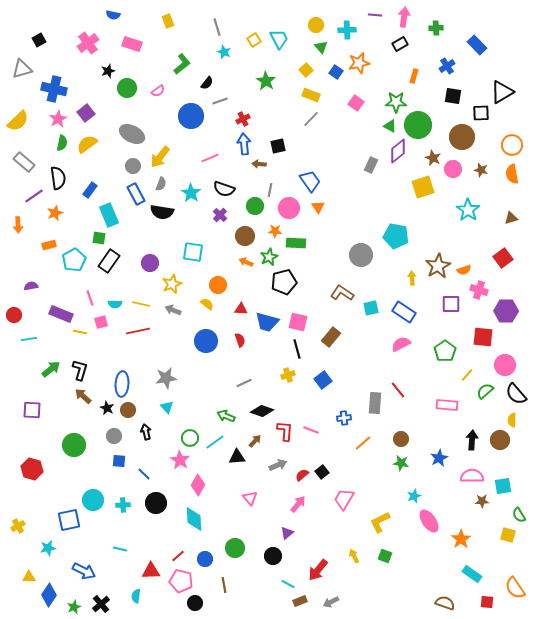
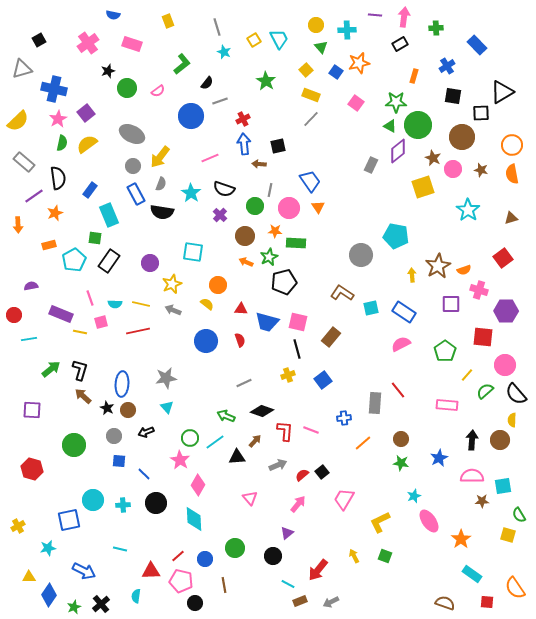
green square at (99, 238): moved 4 px left
yellow arrow at (412, 278): moved 3 px up
black arrow at (146, 432): rotated 98 degrees counterclockwise
